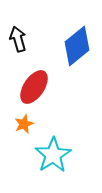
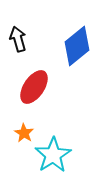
orange star: moved 9 px down; rotated 18 degrees counterclockwise
